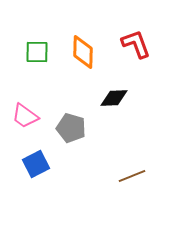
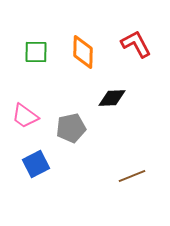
red L-shape: rotated 8 degrees counterclockwise
green square: moved 1 px left
black diamond: moved 2 px left
gray pentagon: rotated 28 degrees counterclockwise
